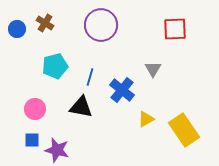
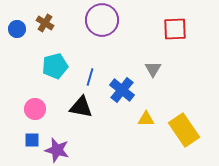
purple circle: moved 1 px right, 5 px up
yellow triangle: rotated 30 degrees clockwise
